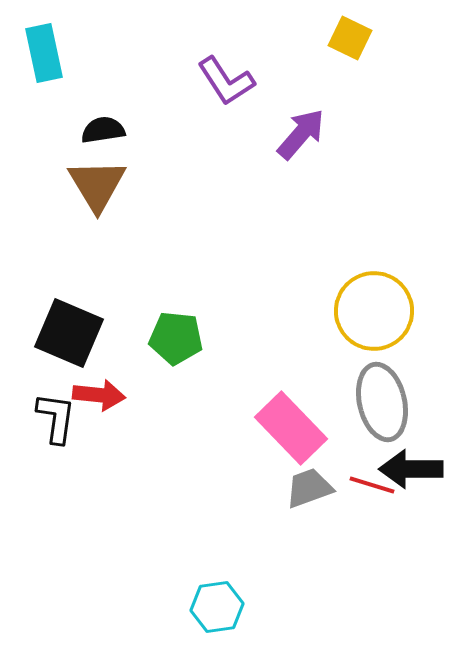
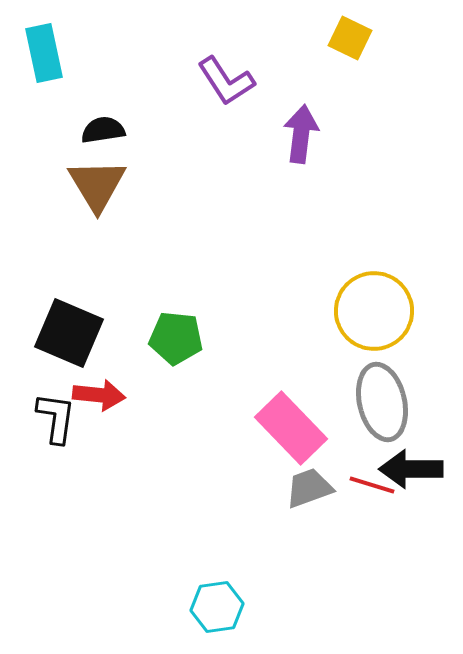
purple arrow: rotated 34 degrees counterclockwise
